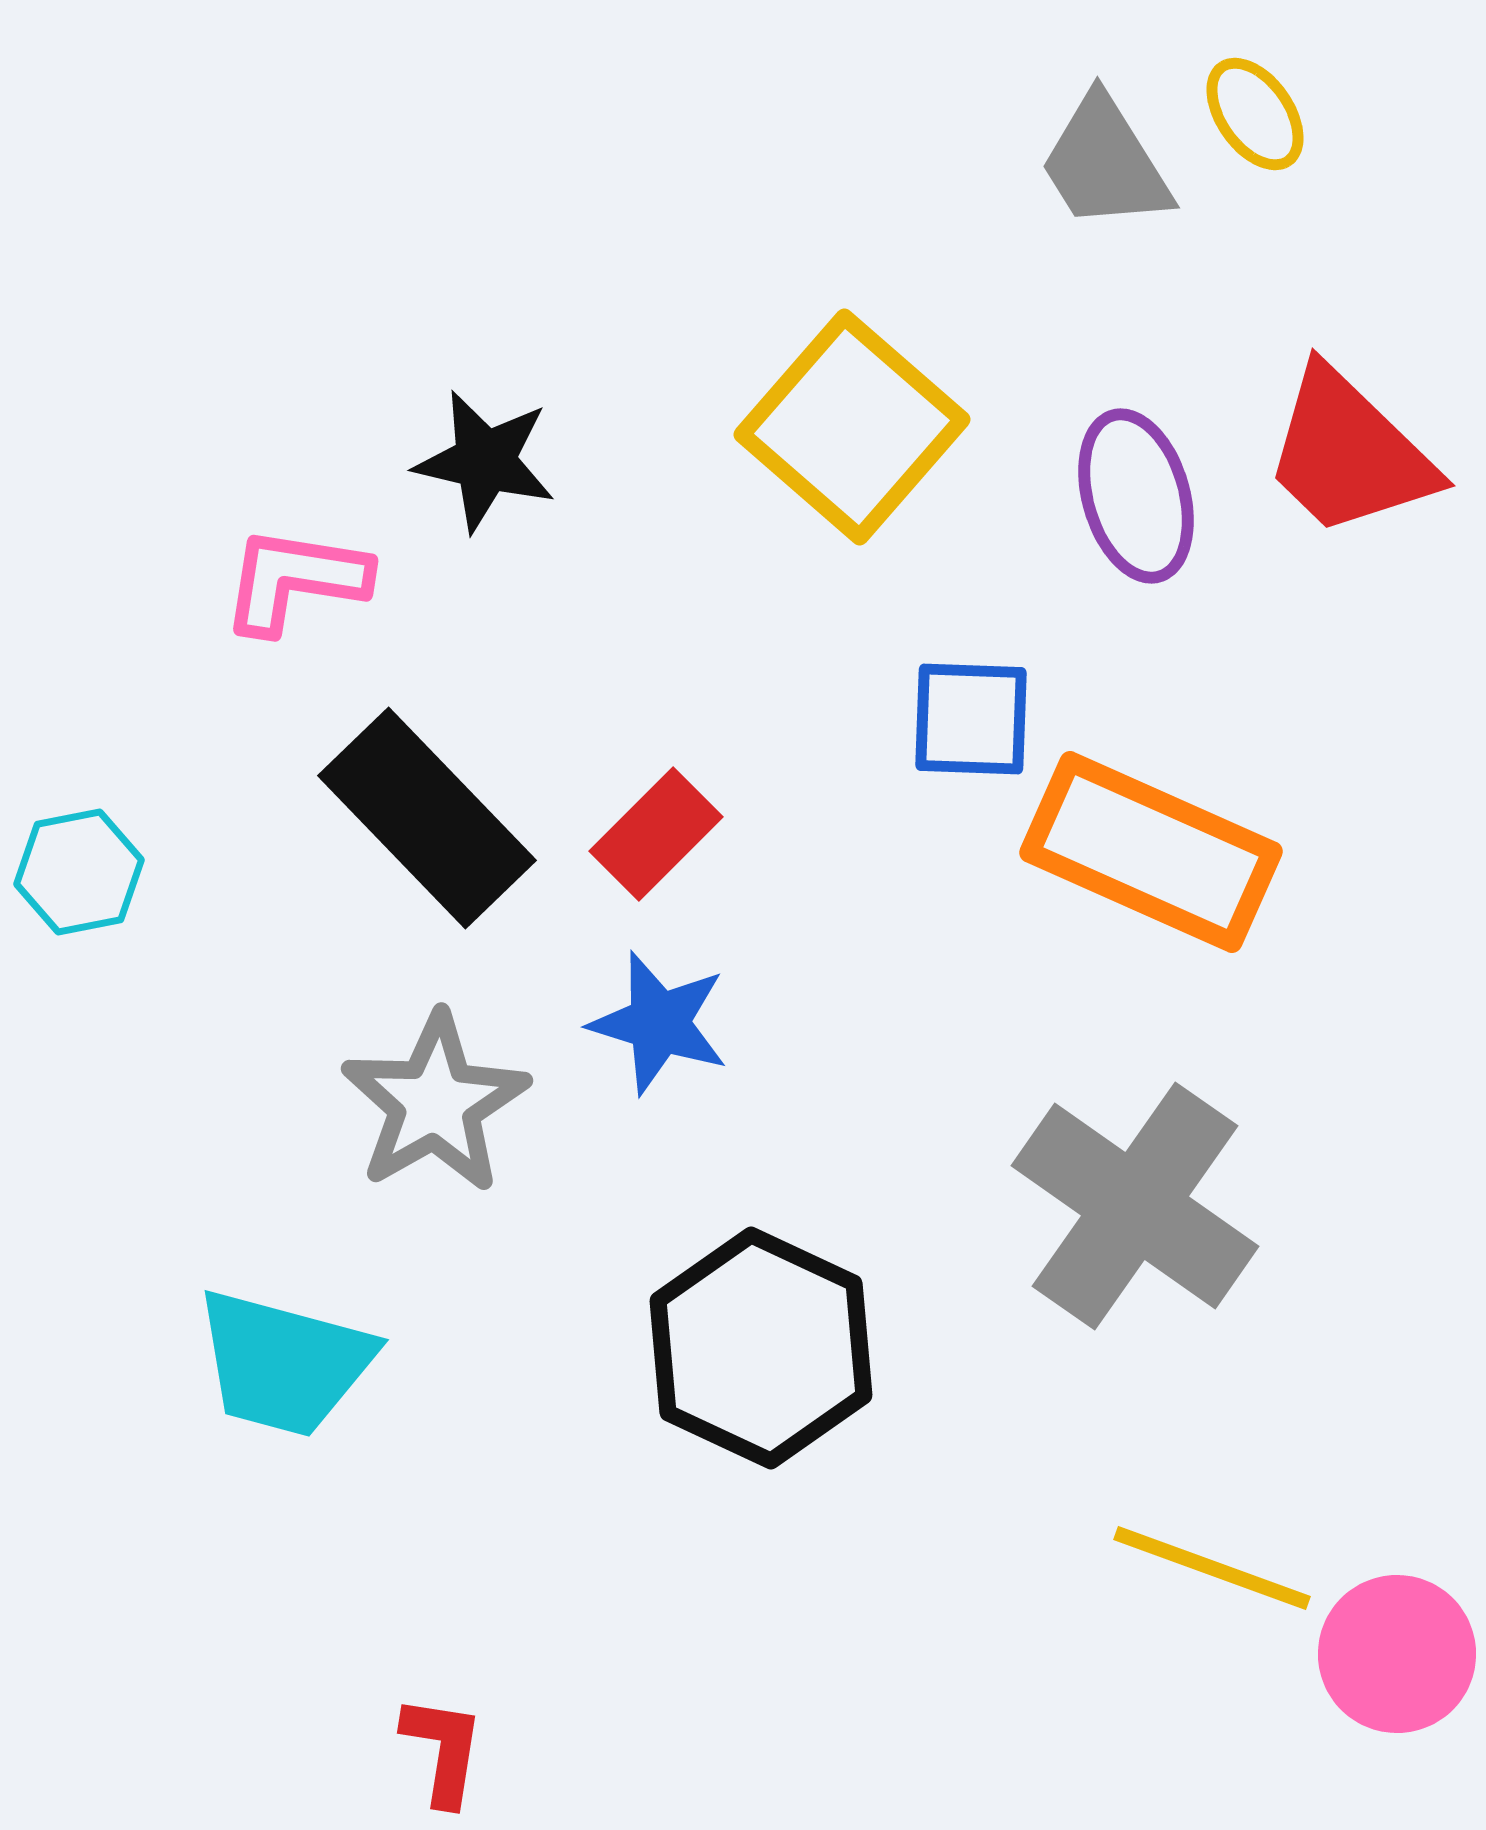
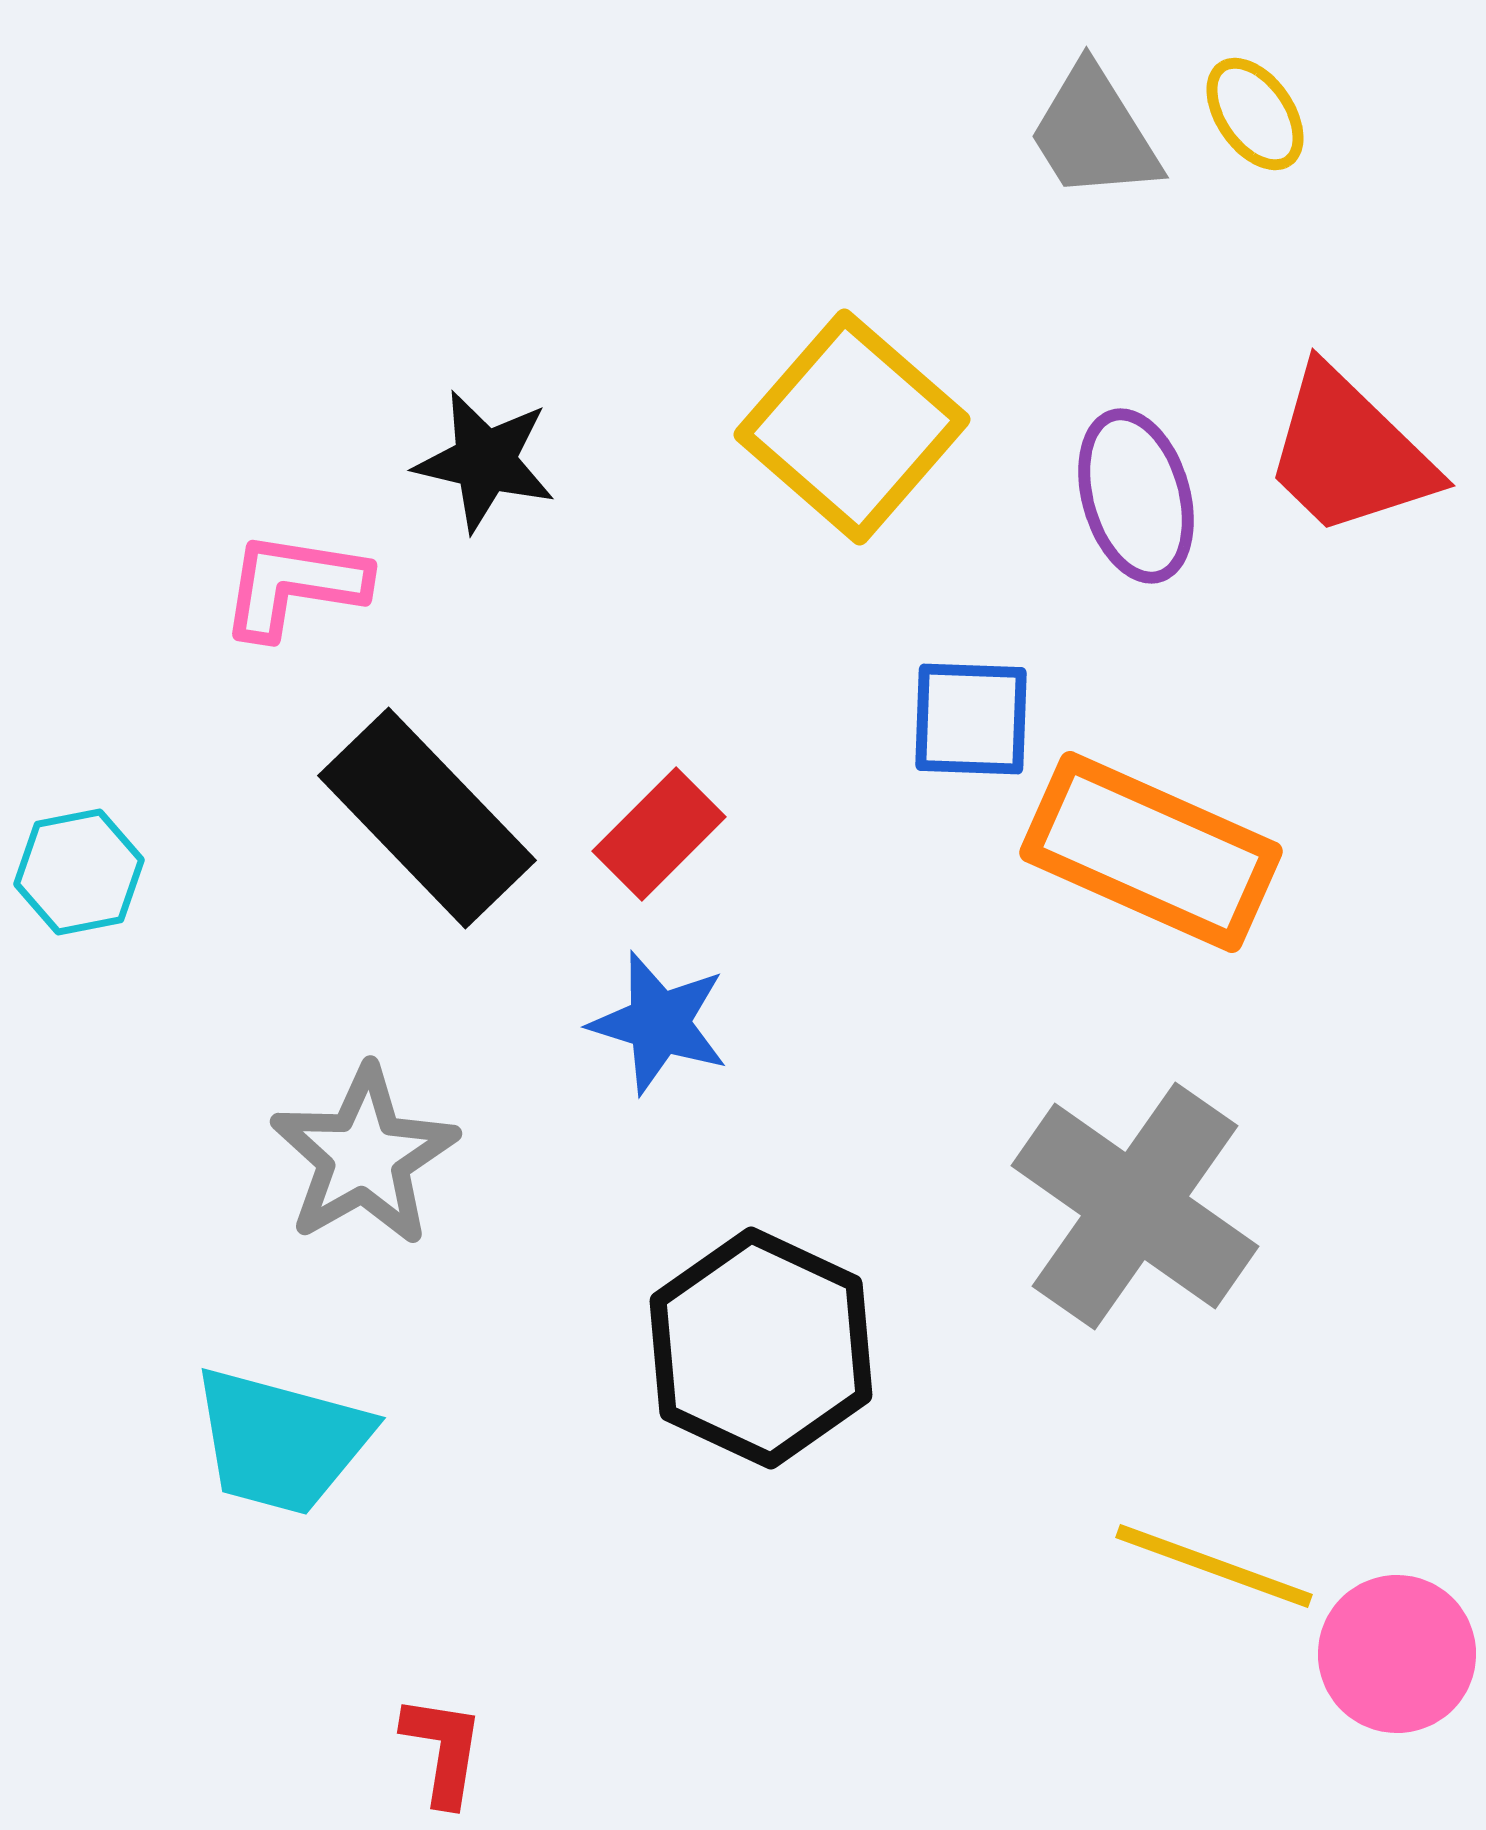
gray trapezoid: moved 11 px left, 30 px up
pink L-shape: moved 1 px left, 5 px down
red rectangle: moved 3 px right
gray star: moved 71 px left, 53 px down
cyan trapezoid: moved 3 px left, 78 px down
yellow line: moved 2 px right, 2 px up
